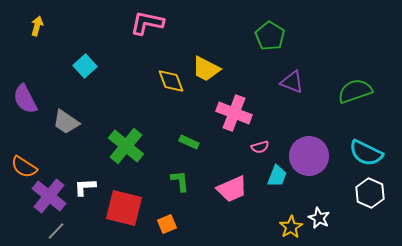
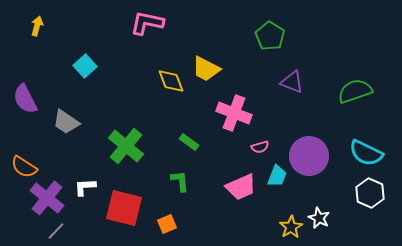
green rectangle: rotated 12 degrees clockwise
pink trapezoid: moved 9 px right, 2 px up
purple cross: moved 2 px left, 2 px down
